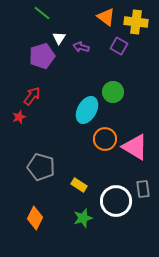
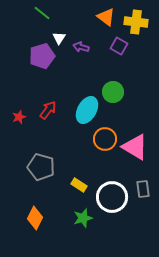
red arrow: moved 16 px right, 14 px down
white circle: moved 4 px left, 4 px up
